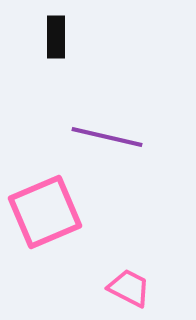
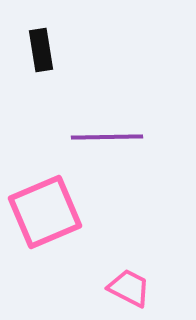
black rectangle: moved 15 px left, 13 px down; rotated 9 degrees counterclockwise
purple line: rotated 14 degrees counterclockwise
